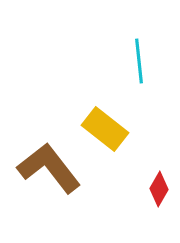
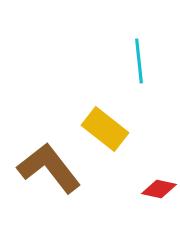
red diamond: rotated 72 degrees clockwise
